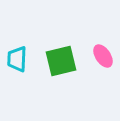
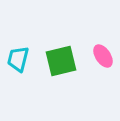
cyan trapezoid: moved 1 px right; rotated 12 degrees clockwise
